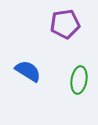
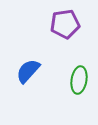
blue semicircle: rotated 80 degrees counterclockwise
